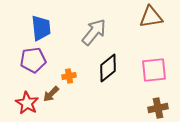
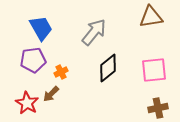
blue trapezoid: rotated 24 degrees counterclockwise
orange cross: moved 8 px left, 4 px up; rotated 16 degrees counterclockwise
